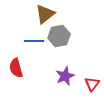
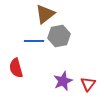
purple star: moved 2 px left, 5 px down
red triangle: moved 4 px left
